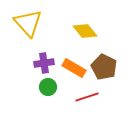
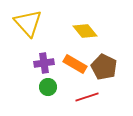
orange rectangle: moved 1 px right, 4 px up
